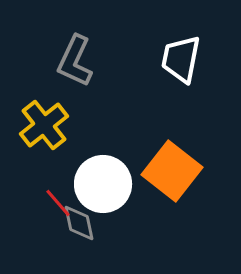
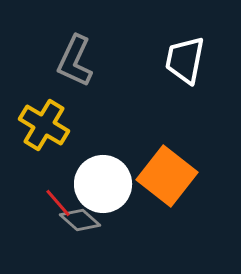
white trapezoid: moved 4 px right, 1 px down
yellow cross: rotated 21 degrees counterclockwise
orange square: moved 5 px left, 5 px down
gray diamond: moved 1 px right, 3 px up; rotated 36 degrees counterclockwise
